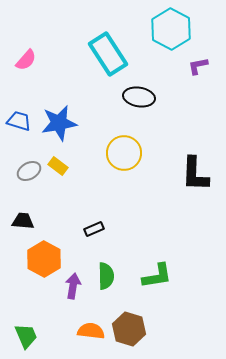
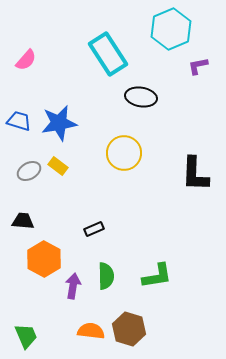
cyan hexagon: rotated 9 degrees clockwise
black ellipse: moved 2 px right
